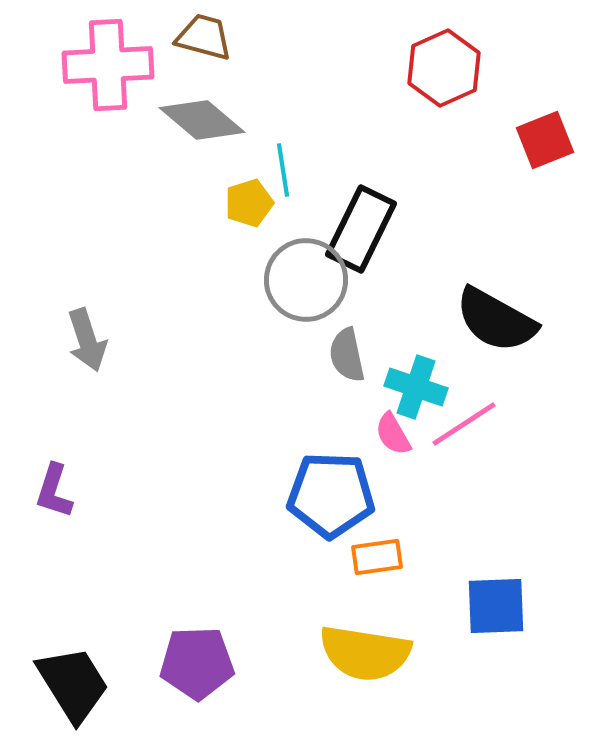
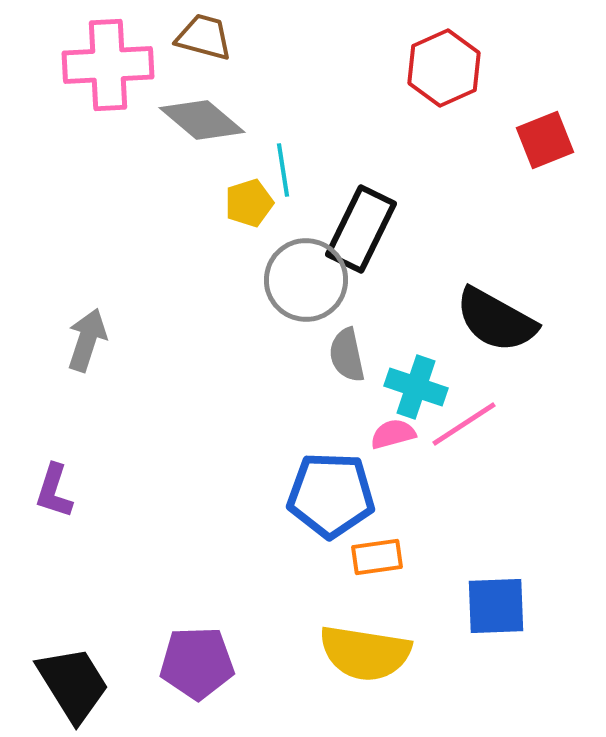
gray arrow: rotated 144 degrees counterclockwise
pink semicircle: rotated 105 degrees clockwise
